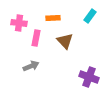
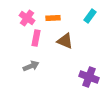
pink cross: moved 8 px right, 5 px up; rotated 28 degrees clockwise
brown triangle: rotated 24 degrees counterclockwise
